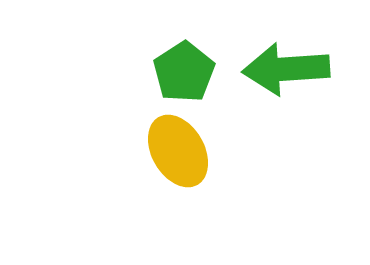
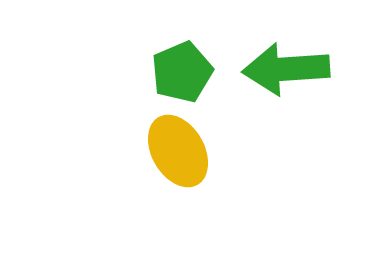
green pentagon: moved 2 px left; rotated 10 degrees clockwise
